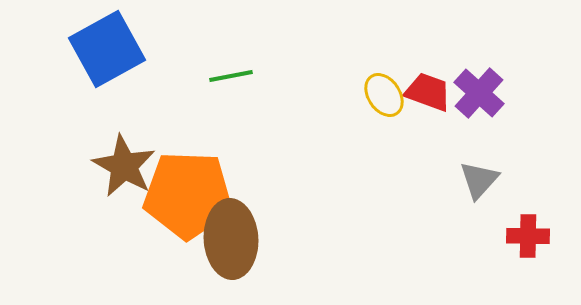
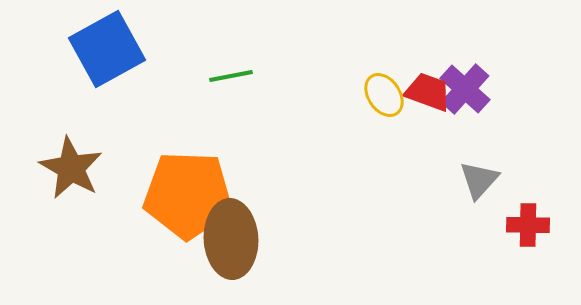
purple cross: moved 14 px left, 4 px up
brown star: moved 53 px left, 2 px down
red cross: moved 11 px up
